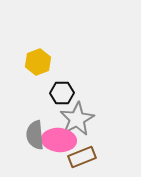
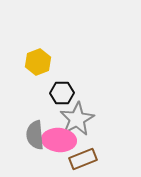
brown rectangle: moved 1 px right, 2 px down
